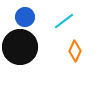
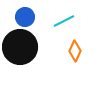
cyan line: rotated 10 degrees clockwise
